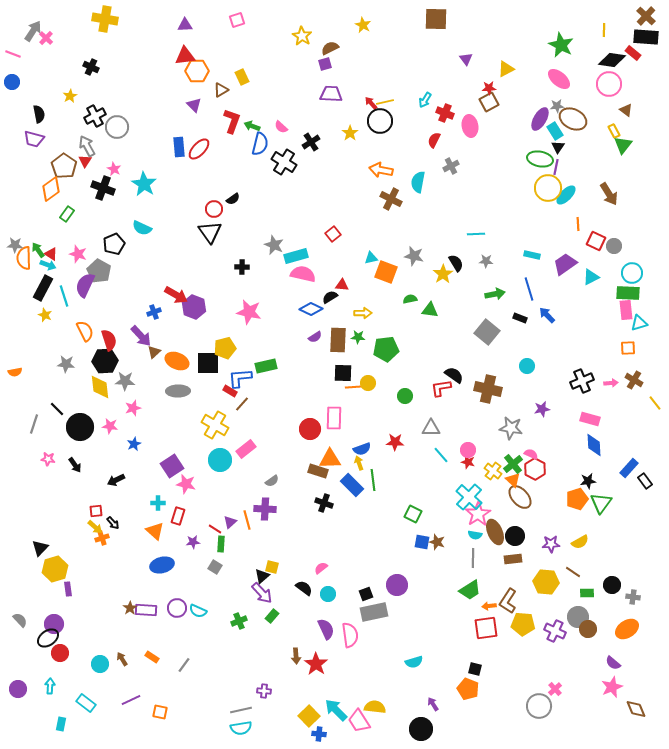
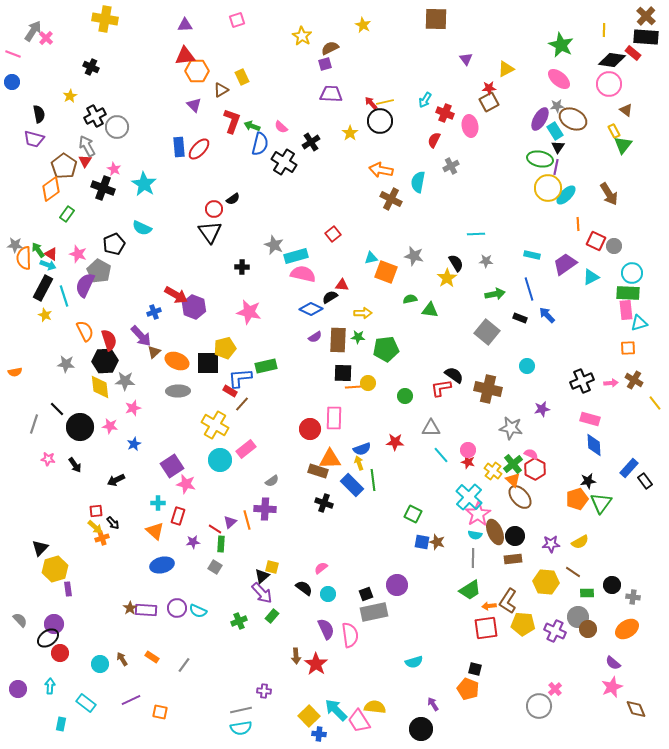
yellow star at (443, 274): moved 4 px right, 4 px down
